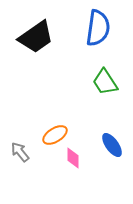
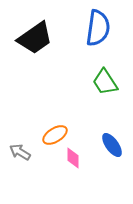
black trapezoid: moved 1 px left, 1 px down
gray arrow: rotated 20 degrees counterclockwise
